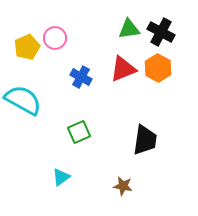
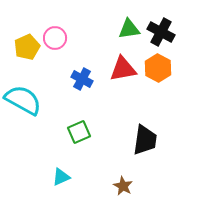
red triangle: rotated 12 degrees clockwise
blue cross: moved 1 px right, 2 px down
cyan triangle: rotated 12 degrees clockwise
brown star: rotated 18 degrees clockwise
